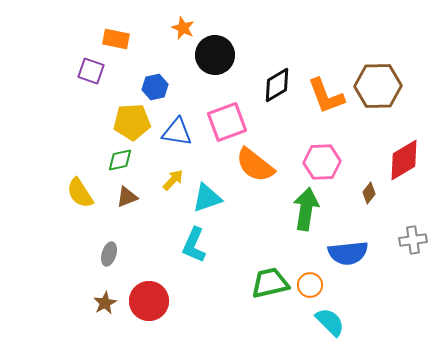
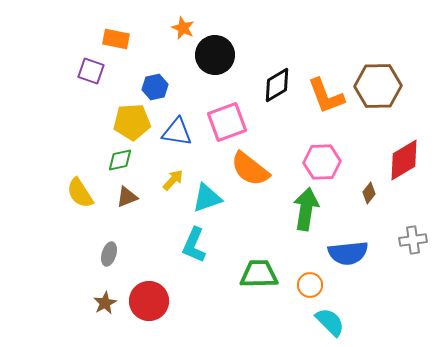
orange semicircle: moved 5 px left, 4 px down
green trapezoid: moved 11 px left, 9 px up; rotated 12 degrees clockwise
